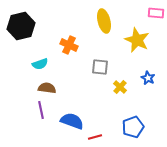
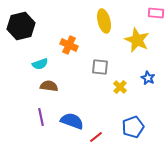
brown semicircle: moved 2 px right, 2 px up
purple line: moved 7 px down
red line: moved 1 px right; rotated 24 degrees counterclockwise
